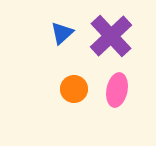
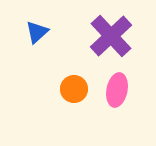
blue triangle: moved 25 px left, 1 px up
